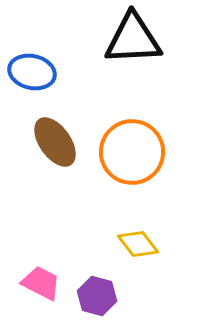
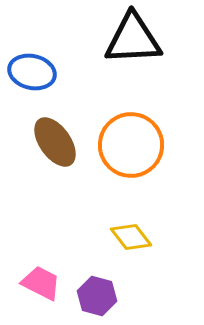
orange circle: moved 1 px left, 7 px up
yellow diamond: moved 7 px left, 7 px up
